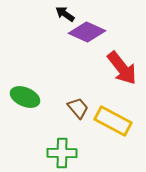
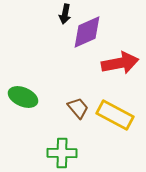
black arrow: rotated 114 degrees counterclockwise
purple diamond: rotated 48 degrees counterclockwise
red arrow: moved 2 px left, 5 px up; rotated 63 degrees counterclockwise
green ellipse: moved 2 px left
yellow rectangle: moved 2 px right, 6 px up
